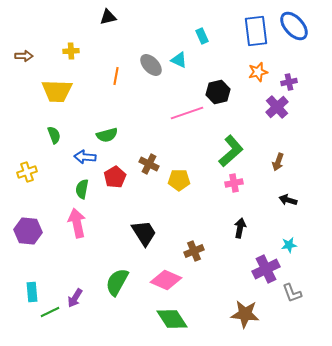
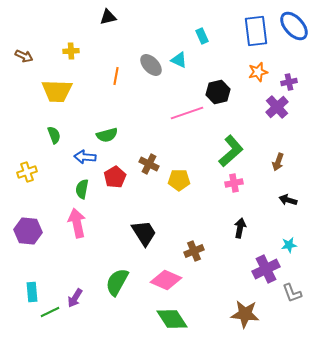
brown arrow at (24, 56): rotated 24 degrees clockwise
